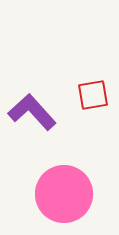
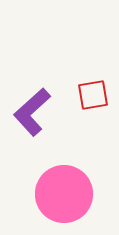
purple L-shape: rotated 90 degrees counterclockwise
